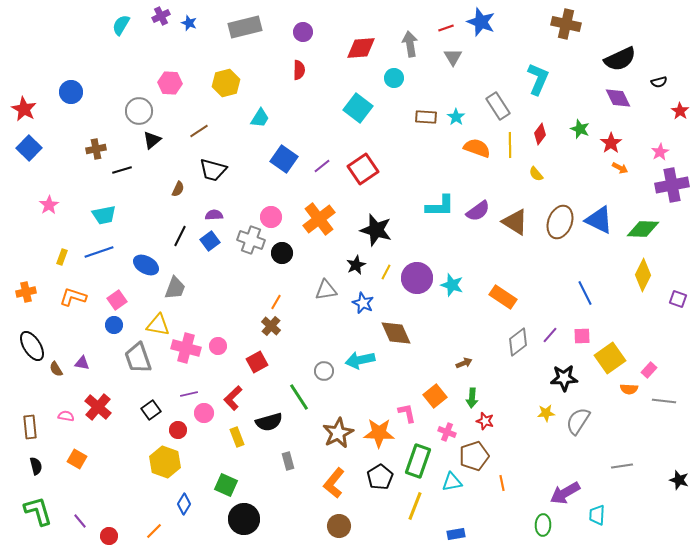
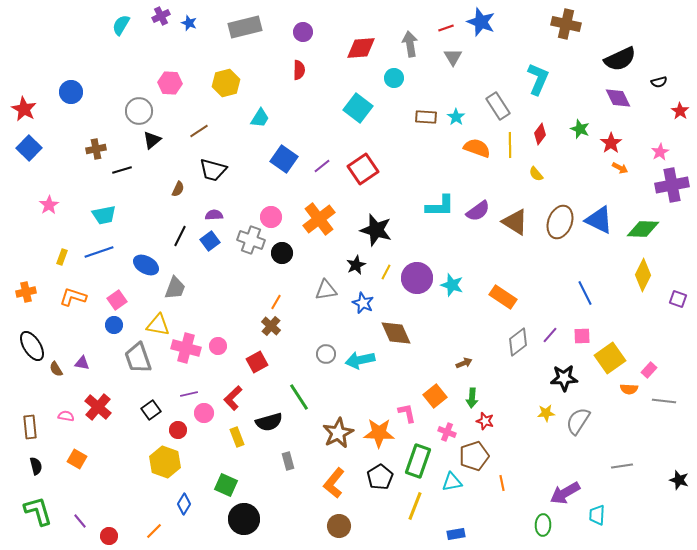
gray circle at (324, 371): moved 2 px right, 17 px up
